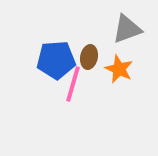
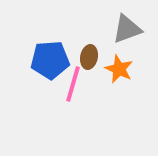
blue pentagon: moved 6 px left
